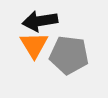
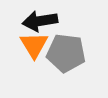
gray pentagon: moved 3 px left, 2 px up
